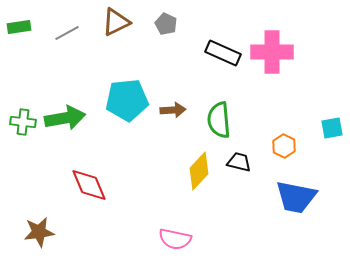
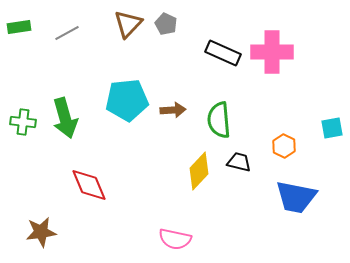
brown triangle: moved 12 px right, 2 px down; rotated 20 degrees counterclockwise
green arrow: rotated 84 degrees clockwise
brown star: moved 2 px right
